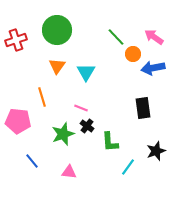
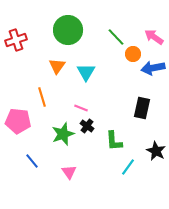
green circle: moved 11 px right
black rectangle: moved 1 px left; rotated 20 degrees clockwise
green L-shape: moved 4 px right, 1 px up
black star: rotated 24 degrees counterclockwise
pink triangle: rotated 49 degrees clockwise
